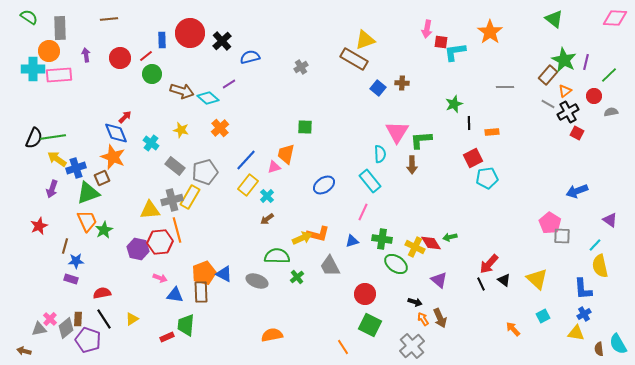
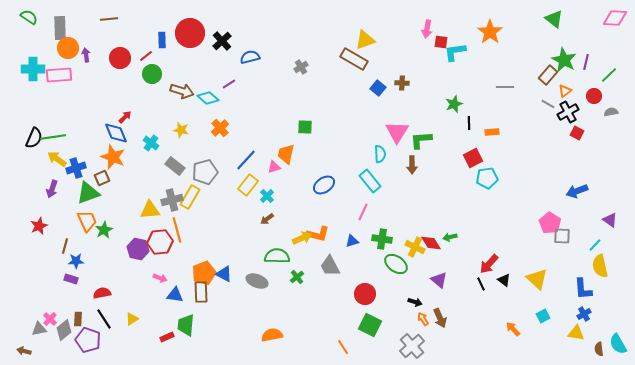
orange circle at (49, 51): moved 19 px right, 3 px up
gray diamond at (66, 328): moved 2 px left, 2 px down
